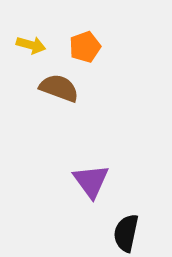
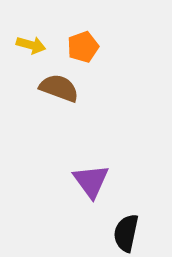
orange pentagon: moved 2 px left
